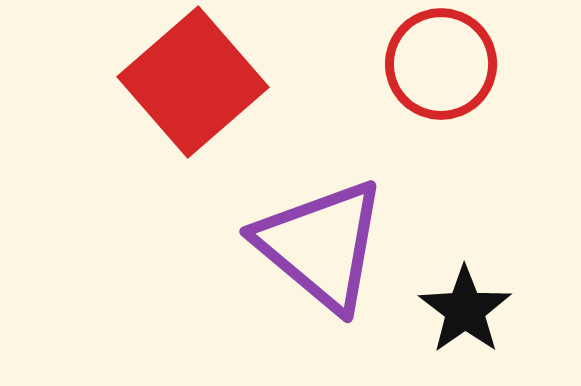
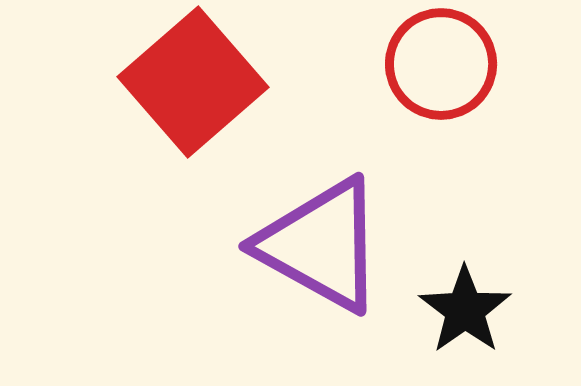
purple triangle: rotated 11 degrees counterclockwise
